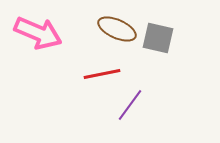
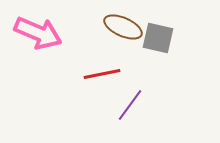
brown ellipse: moved 6 px right, 2 px up
